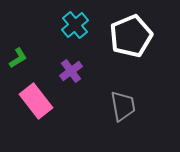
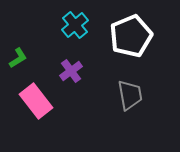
gray trapezoid: moved 7 px right, 11 px up
